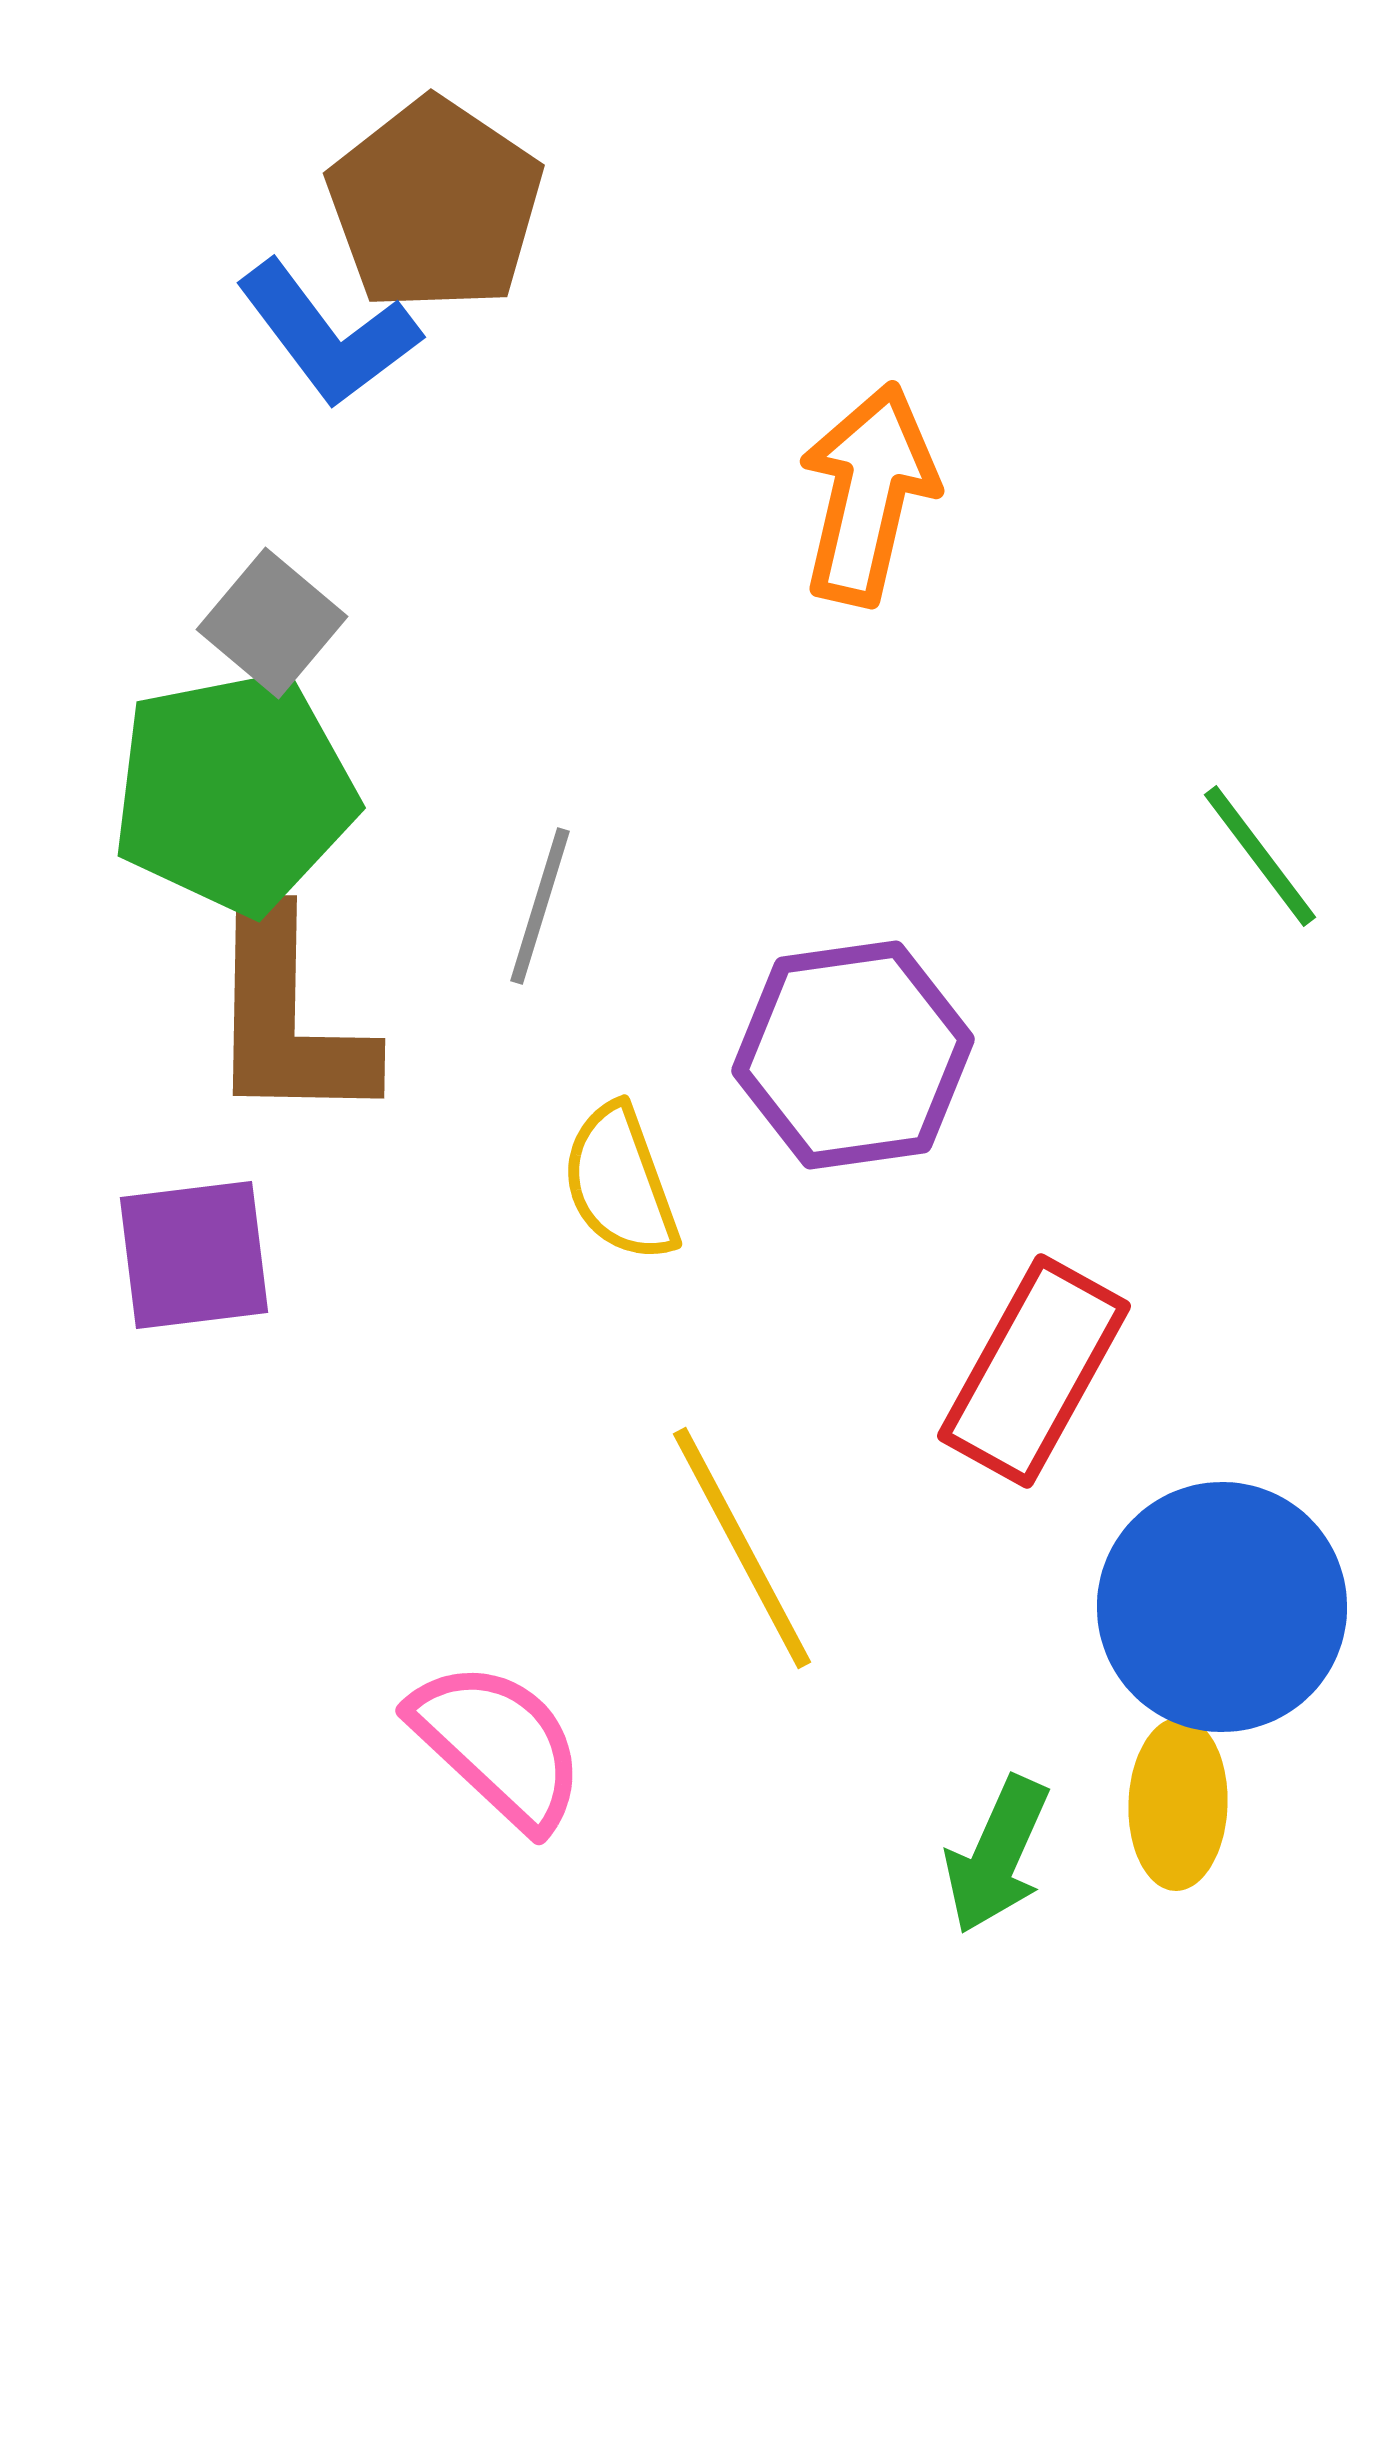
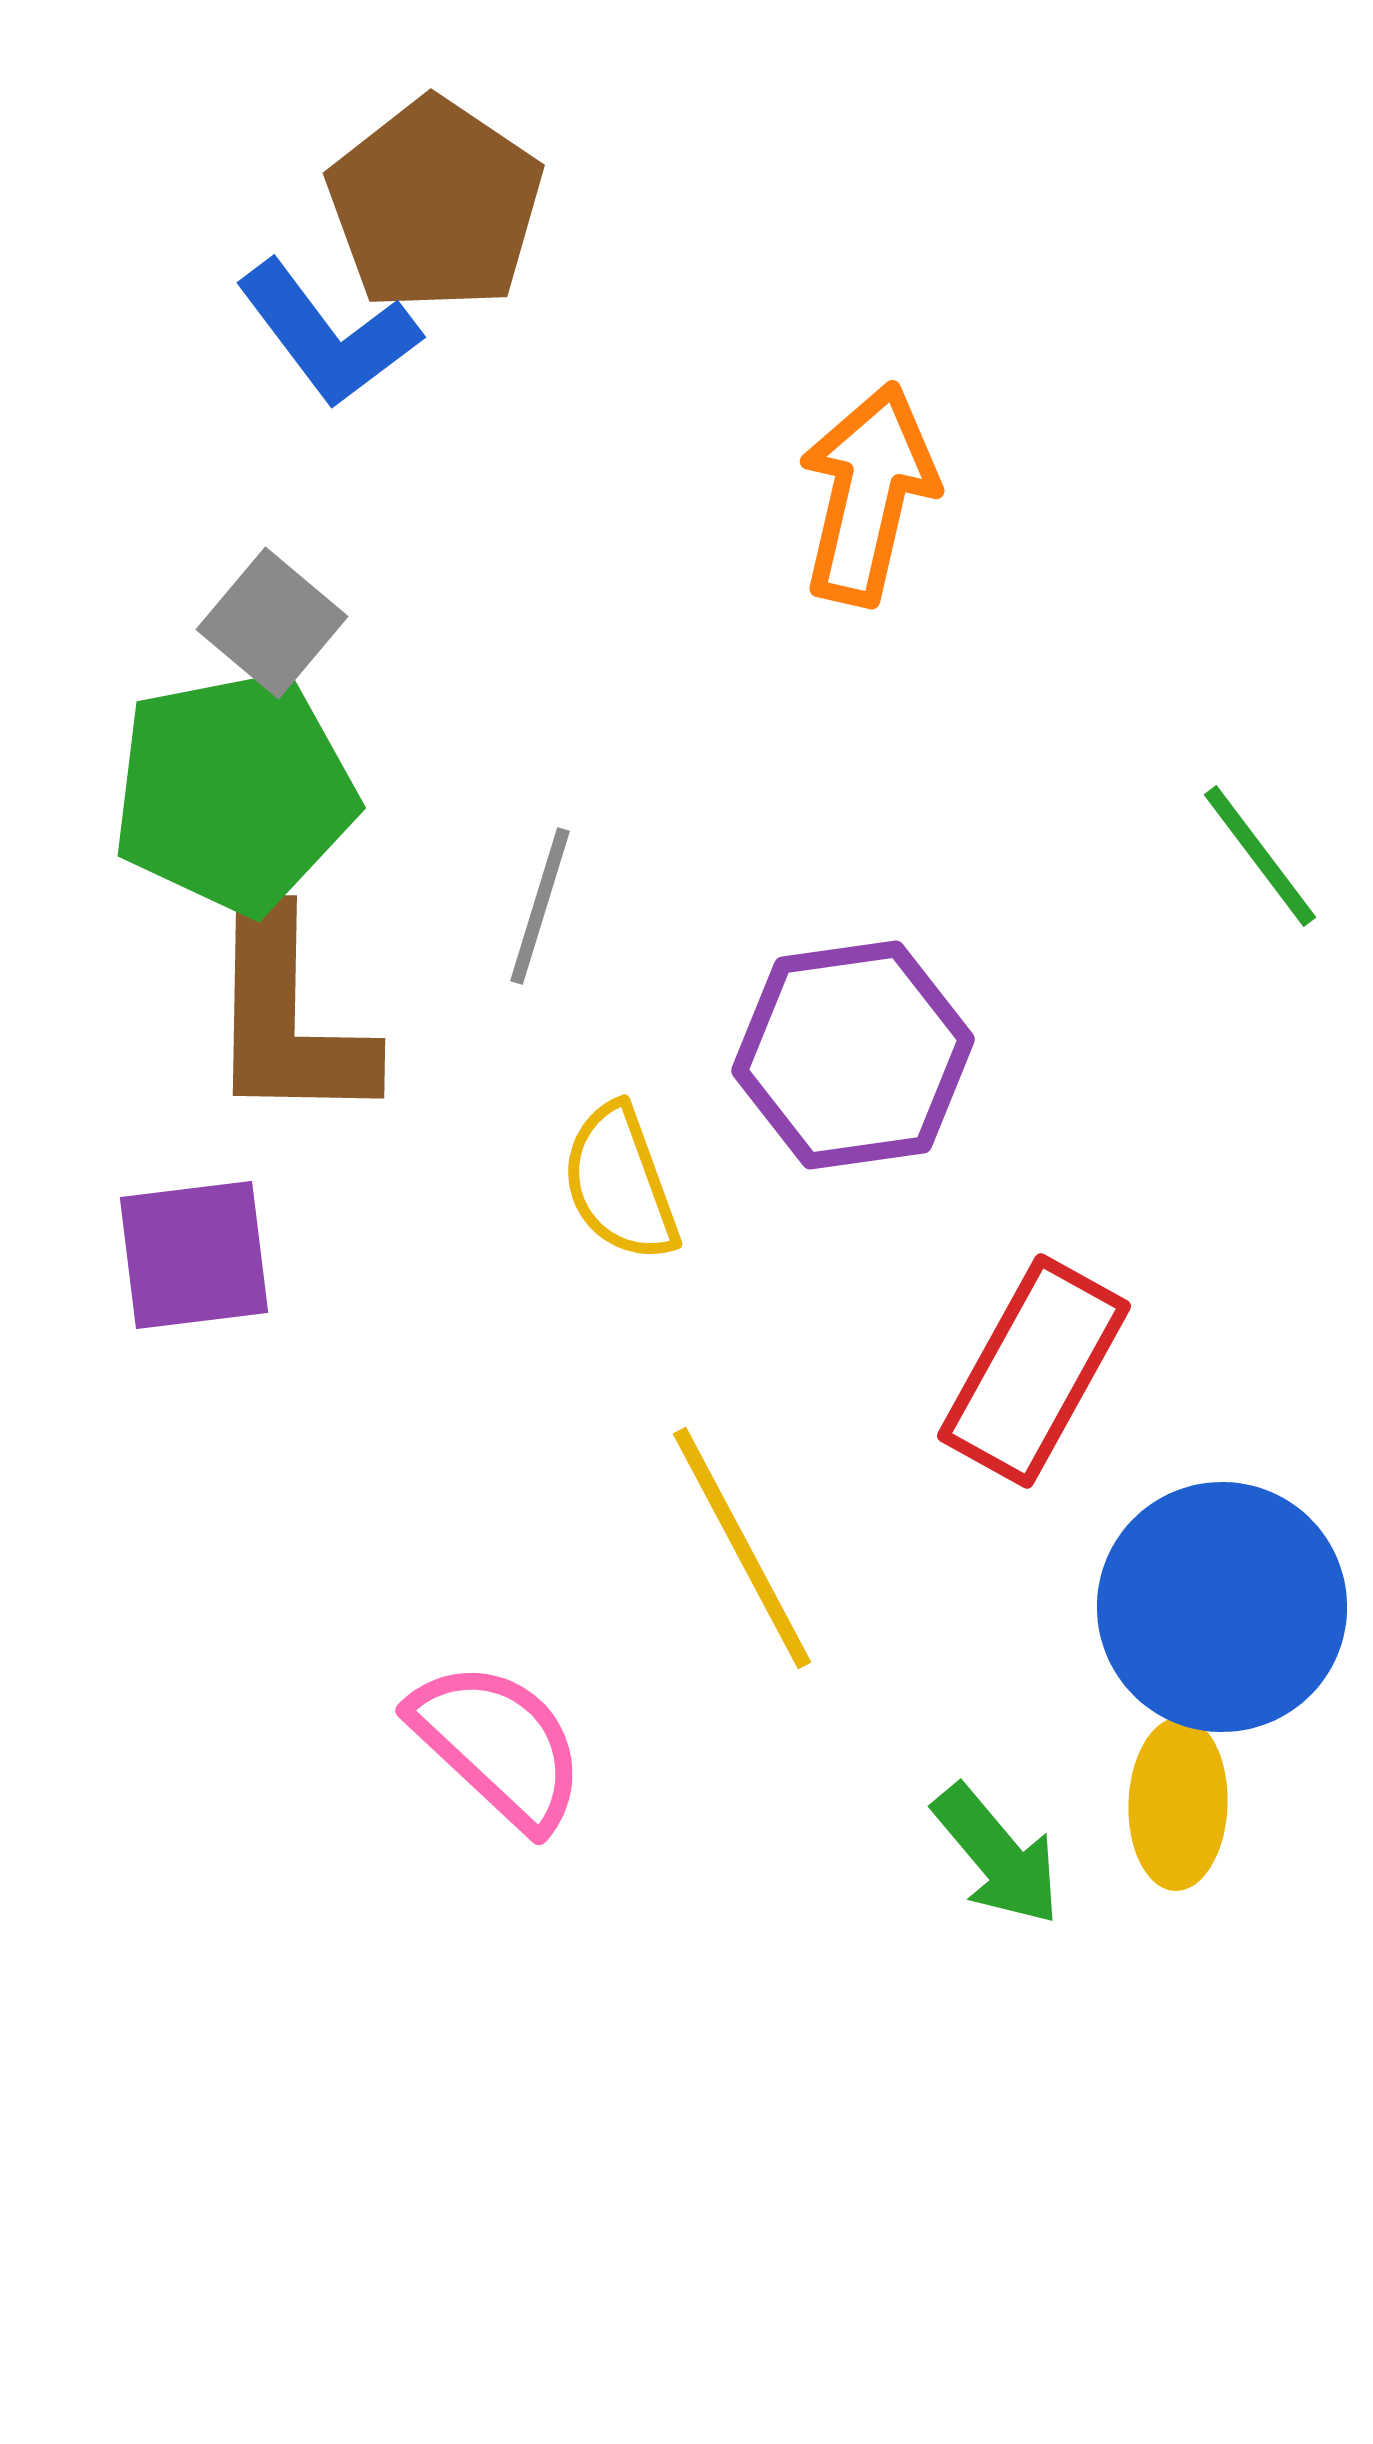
green arrow: rotated 64 degrees counterclockwise
